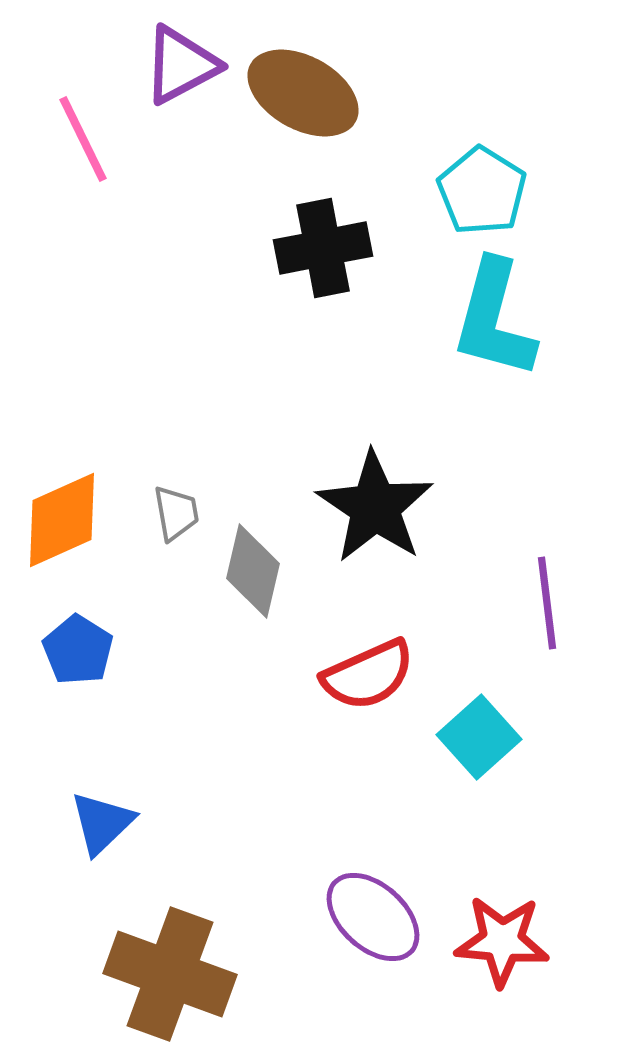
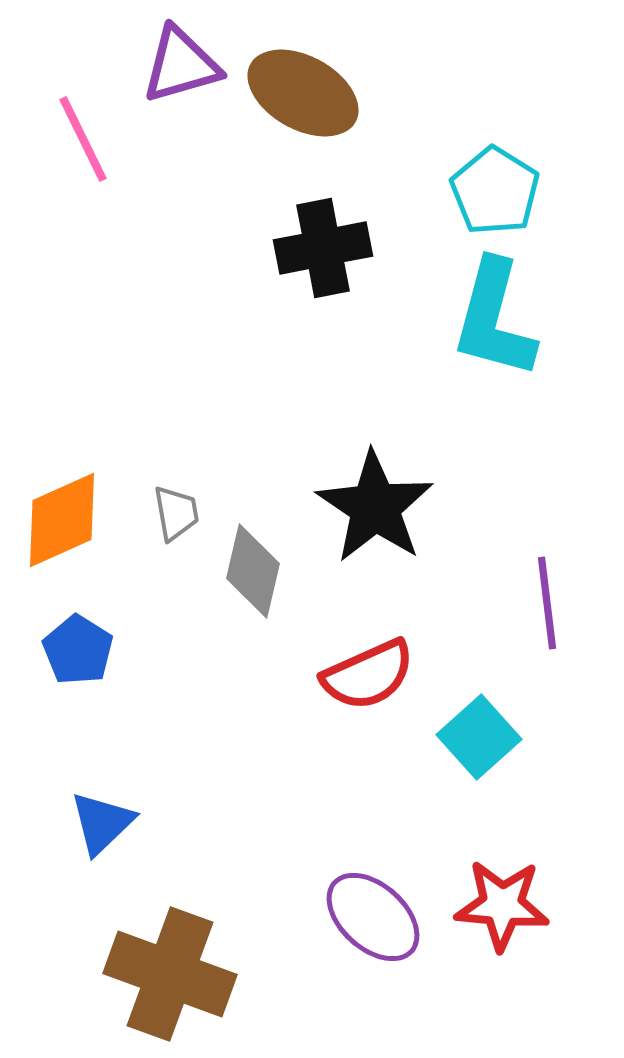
purple triangle: rotated 12 degrees clockwise
cyan pentagon: moved 13 px right
red star: moved 36 px up
